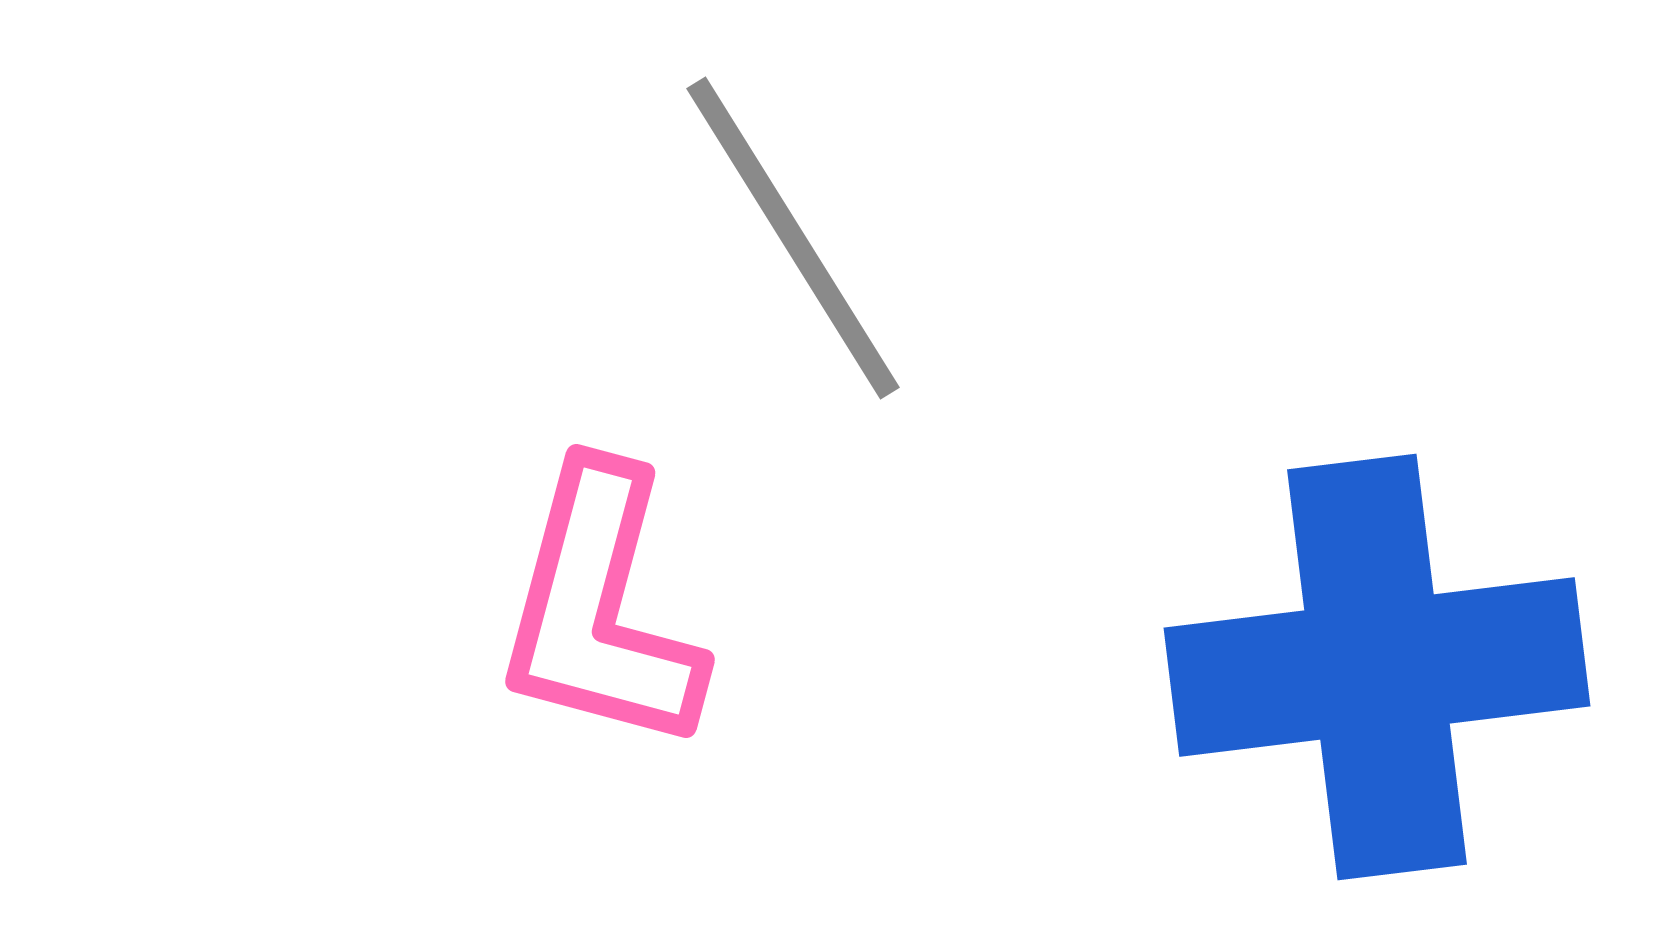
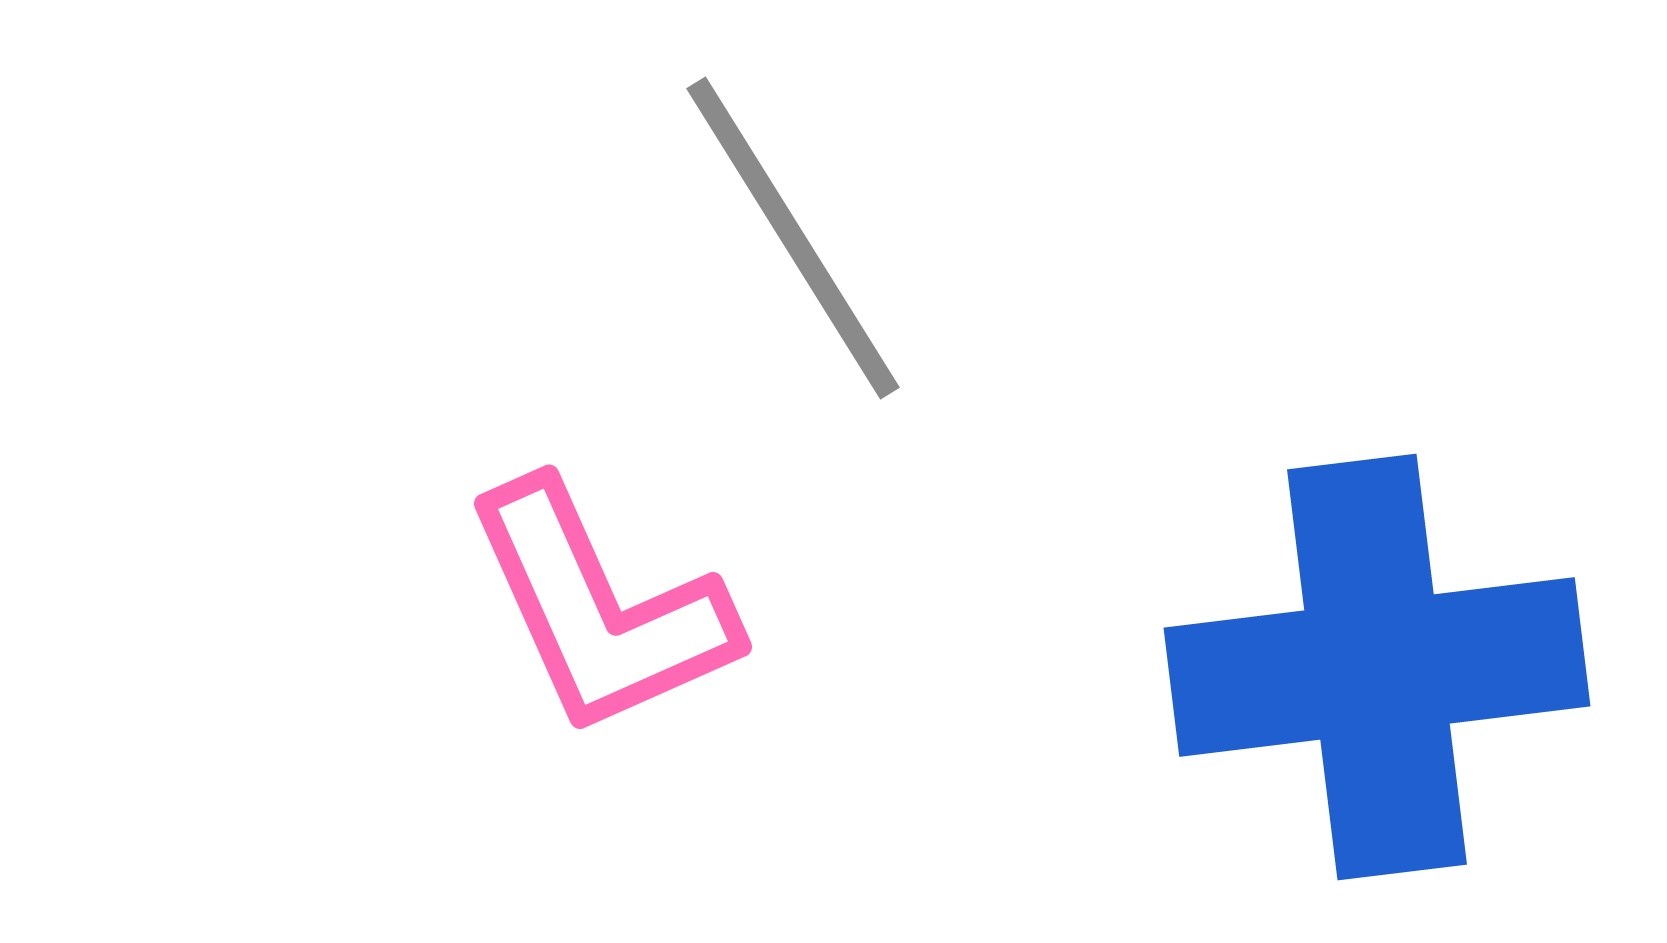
pink L-shape: rotated 39 degrees counterclockwise
